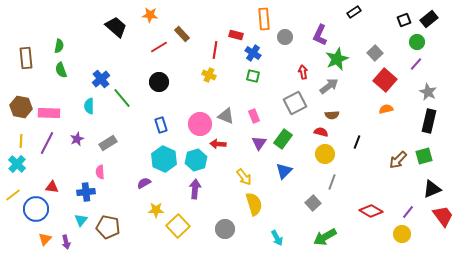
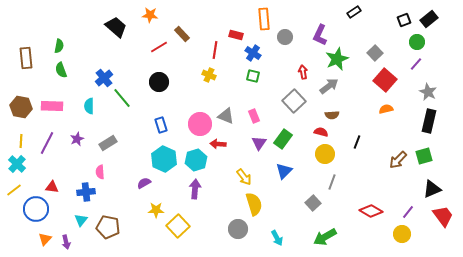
blue cross at (101, 79): moved 3 px right, 1 px up
gray square at (295, 103): moved 1 px left, 2 px up; rotated 15 degrees counterclockwise
pink rectangle at (49, 113): moved 3 px right, 7 px up
yellow line at (13, 195): moved 1 px right, 5 px up
gray circle at (225, 229): moved 13 px right
